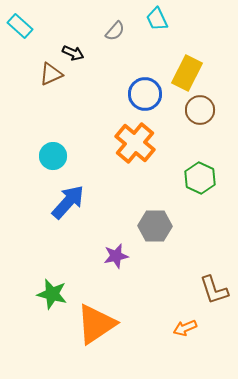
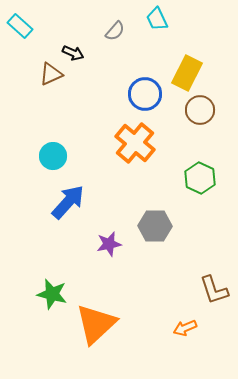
purple star: moved 7 px left, 12 px up
orange triangle: rotated 9 degrees counterclockwise
